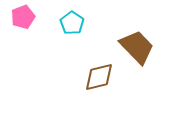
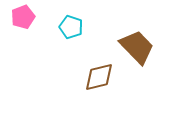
cyan pentagon: moved 1 px left, 4 px down; rotated 15 degrees counterclockwise
